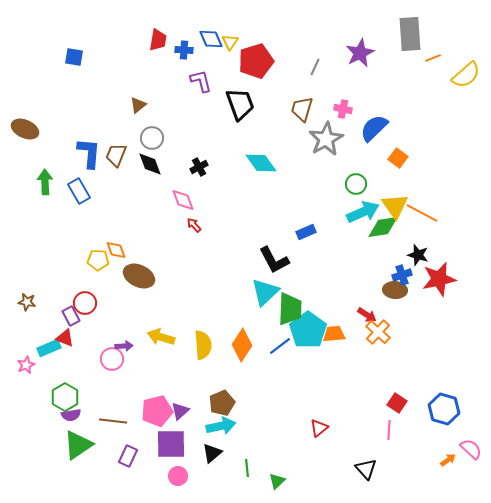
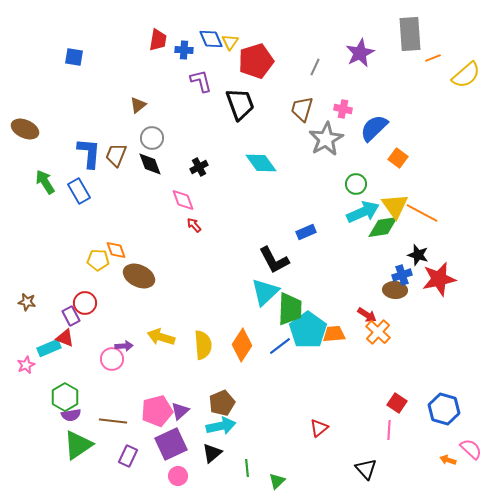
green arrow at (45, 182): rotated 30 degrees counterclockwise
purple square at (171, 444): rotated 24 degrees counterclockwise
orange arrow at (448, 460): rotated 126 degrees counterclockwise
